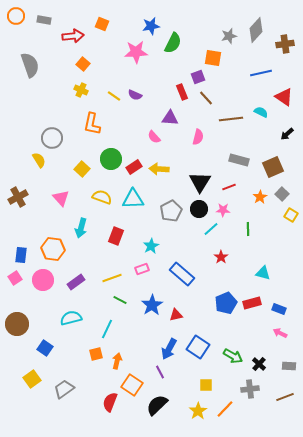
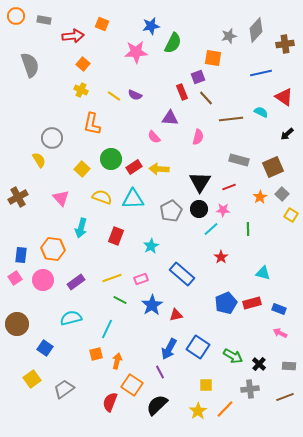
pink rectangle at (142, 269): moved 1 px left, 10 px down
